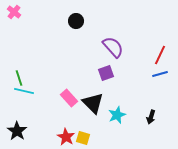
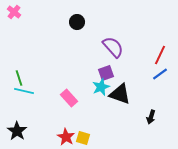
black circle: moved 1 px right, 1 px down
blue line: rotated 21 degrees counterclockwise
black triangle: moved 27 px right, 9 px up; rotated 25 degrees counterclockwise
cyan star: moved 16 px left, 28 px up
